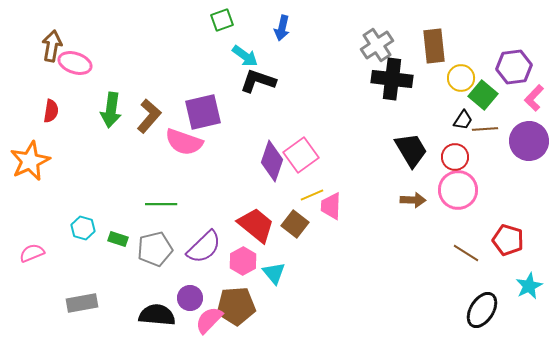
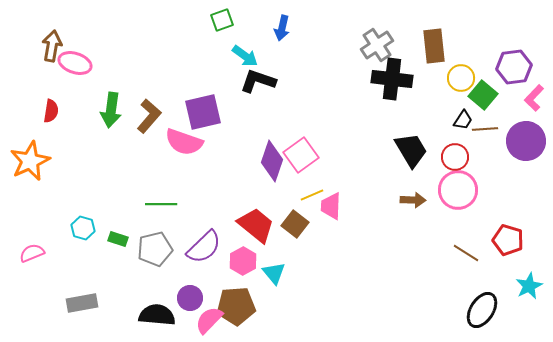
purple circle at (529, 141): moved 3 px left
